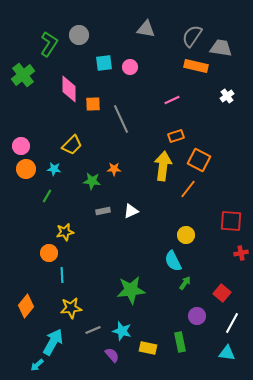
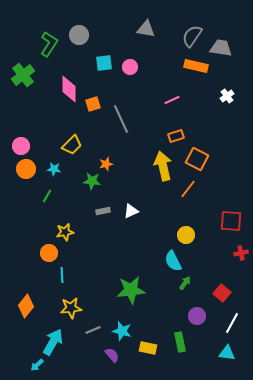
orange square at (93, 104): rotated 14 degrees counterclockwise
orange square at (199, 160): moved 2 px left, 1 px up
yellow arrow at (163, 166): rotated 20 degrees counterclockwise
orange star at (114, 169): moved 8 px left, 5 px up; rotated 16 degrees counterclockwise
